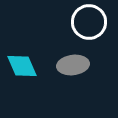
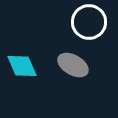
gray ellipse: rotated 36 degrees clockwise
